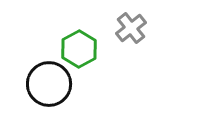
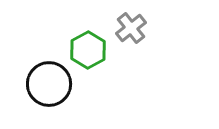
green hexagon: moved 9 px right, 1 px down
